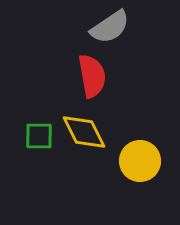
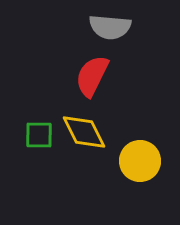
gray semicircle: rotated 39 degrees clockwise
red semicircle: rotated 144 degrees counterclockwise
green square: moved 1 px up
